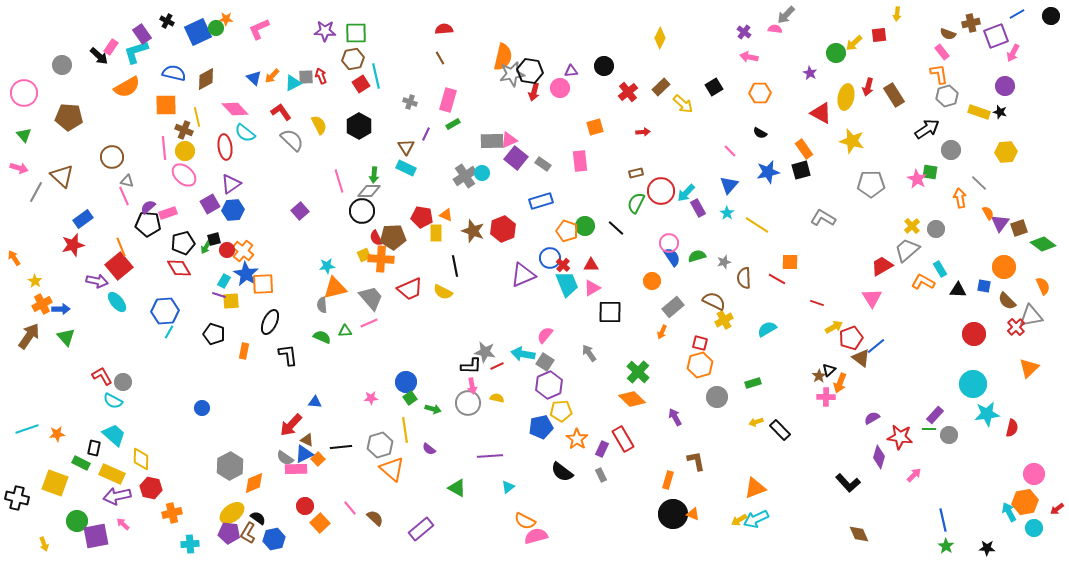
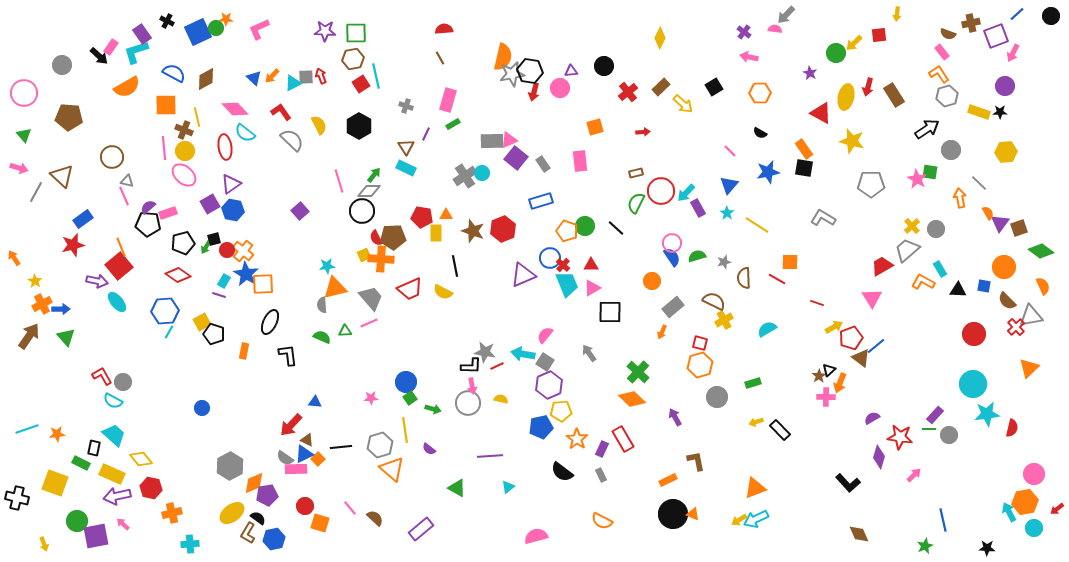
blue line at (1017, 14): rotated 14 degrees counterclockwise
blue semicircle at (174, 73): rotated 15 degrees clockwise
orange L-shape at (939, 74): rotated 25 degrees counterclockwise
gray cross at (410, 102): moved 4 px left, 4 px down
black star at (1000, 112): rotated 16 degrees counterclockwise
gray rectangle at (543, 164): rotated 21 degrees clockwise
black square at (801, 170): moved 3 px right, 2 px up; rotated 24 degrees clockwise
green arrow at (374, 175): rotated 147 degrees counterclockwise
blue hexagon at (233, 210): rotated 15 degrees clockwise
orange triangle at (446, 215): rotated 24 degrees counterclockwise
pink circle at (669, 243): moved 3 px right
green diamond at (1043, 244): moved 2 px left, 7 px down
red diamond at (179, 268): moved 1 px left, 7 px down; rotated 25 degrees counterclockwise
yellow square at (231, 301): moved 29 px left, 21 px down; rotated 24 degrees counterclockwise
yellow semicircle at (497, 398): moved 4 px right, 1 px down
yellow diamond at (141, 459): rotated 40 degrees counterclockwise
orange rectangle at (668, 480): rotated 48 degrees clockwise
orange semicircle at (525, 521): moved 77 px right
orange square at (320, 523): rotated 30 degrees counterclockwise
purple pentagon at (229, 533): moved 38 px right, 38 px up; rotated 15 degrees counterclockwise
green star at (946, 546): moved 21 px left; rotated 14 degrees clockwise
